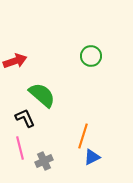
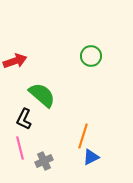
black L-shape: moved 1 px left, 1 px down; rotated 130 degrees counterclockwise
blue triangle: moved 1 px left
